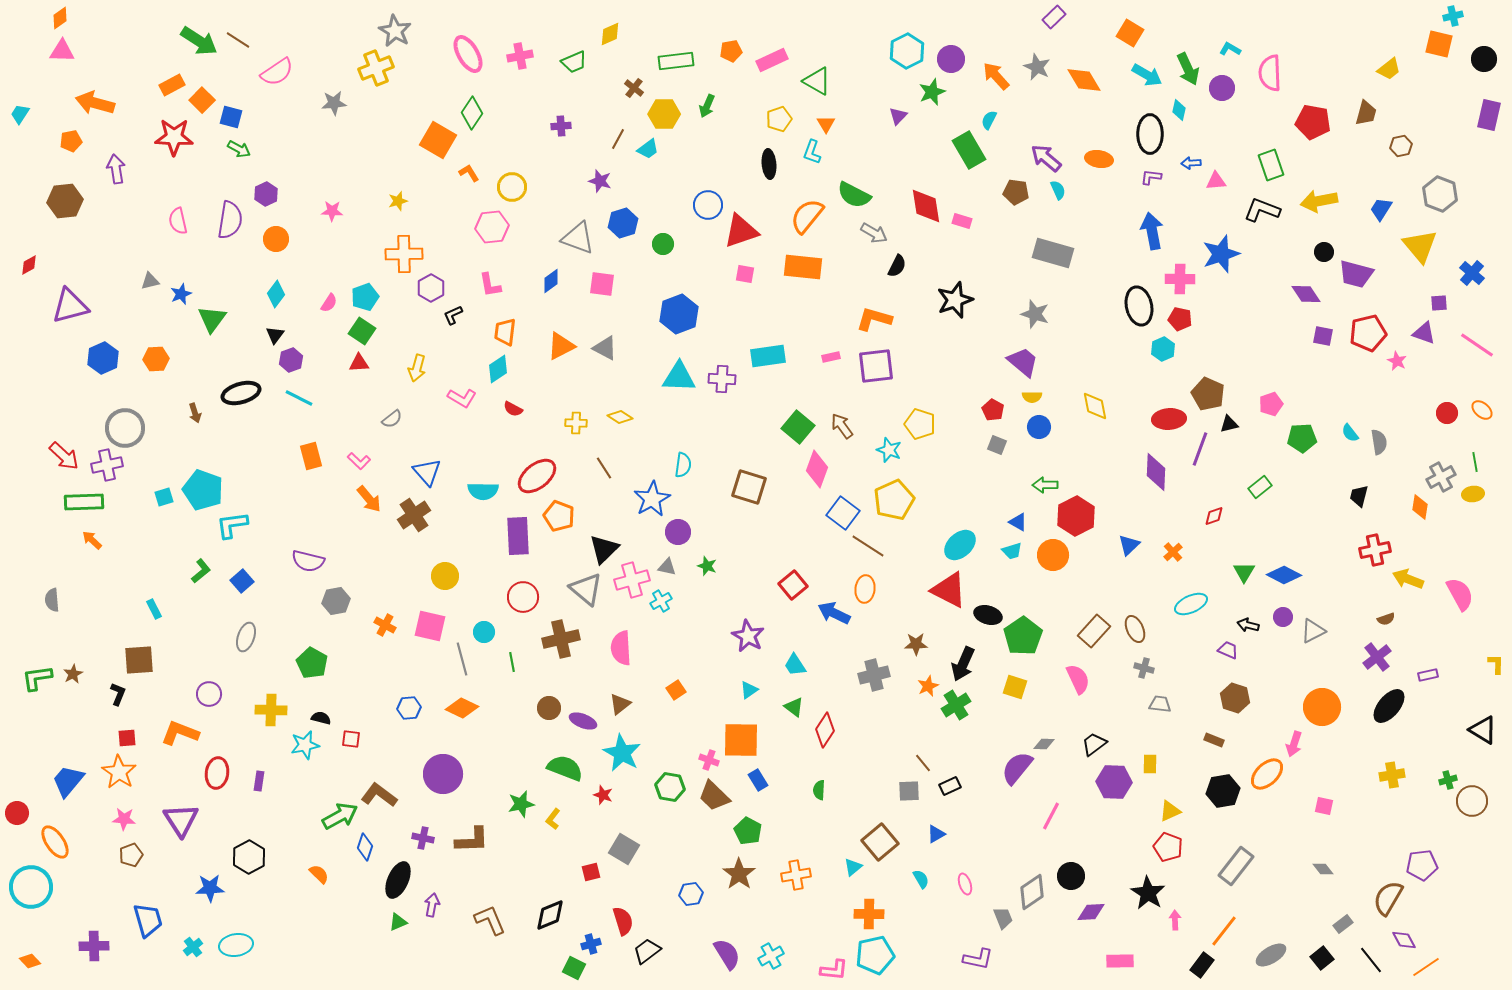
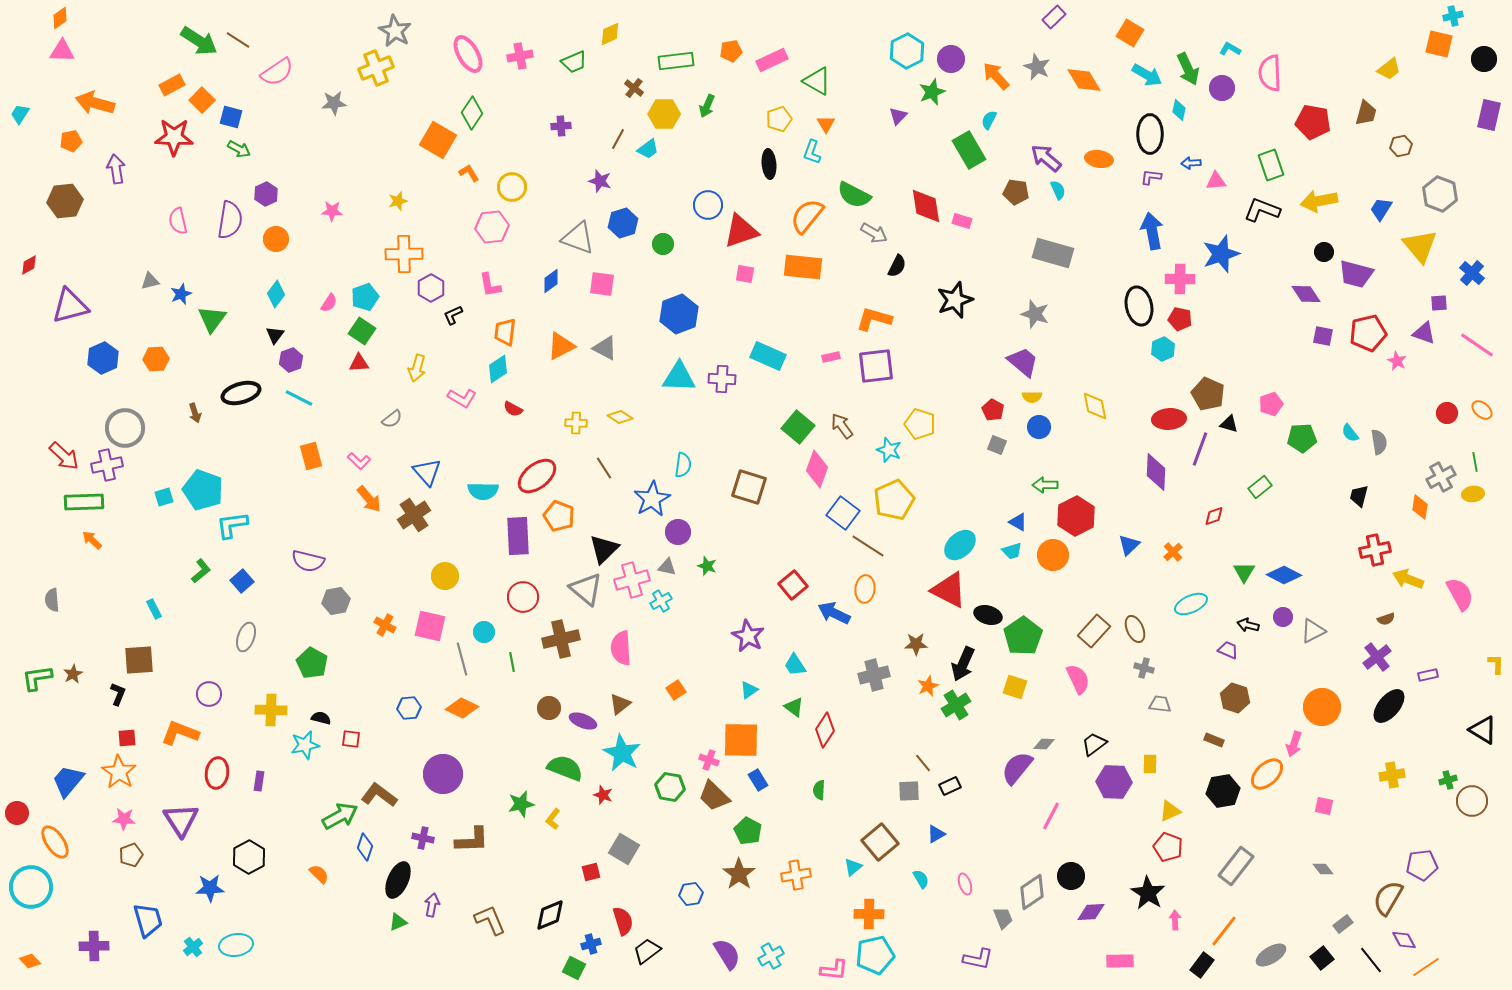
cyan rectangle at (768, 356): rotated 32 degrees clockwise
black triangle at (1229, 424): rotated 30 degrees clockwise
